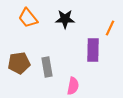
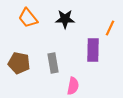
brown pentagon: rotated 20 degrees clockwise
gray rectangle: moved 6 px right, 4 px up
